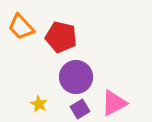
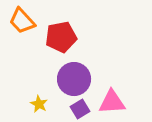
orange trapezoid: moved 1 px right, 6 px up
red pentagon: rotated 24 degrees counterclockwise
purple circle: moved 2 px left, 2 px down
pink triangle: moved 2 px left, 1 px up; rotated 24 degrees clockwise
